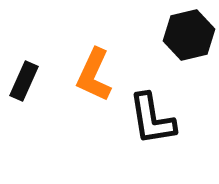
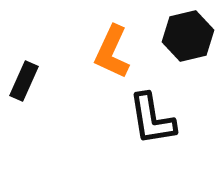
black hexagon: moved 1 px left, 1 px down
orange L-shape: moved 18 px right, 23 px up
